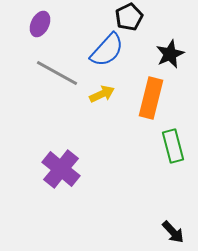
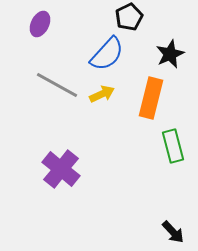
blue semicircle: moved 4 px down
gray line: moved 12 px down
